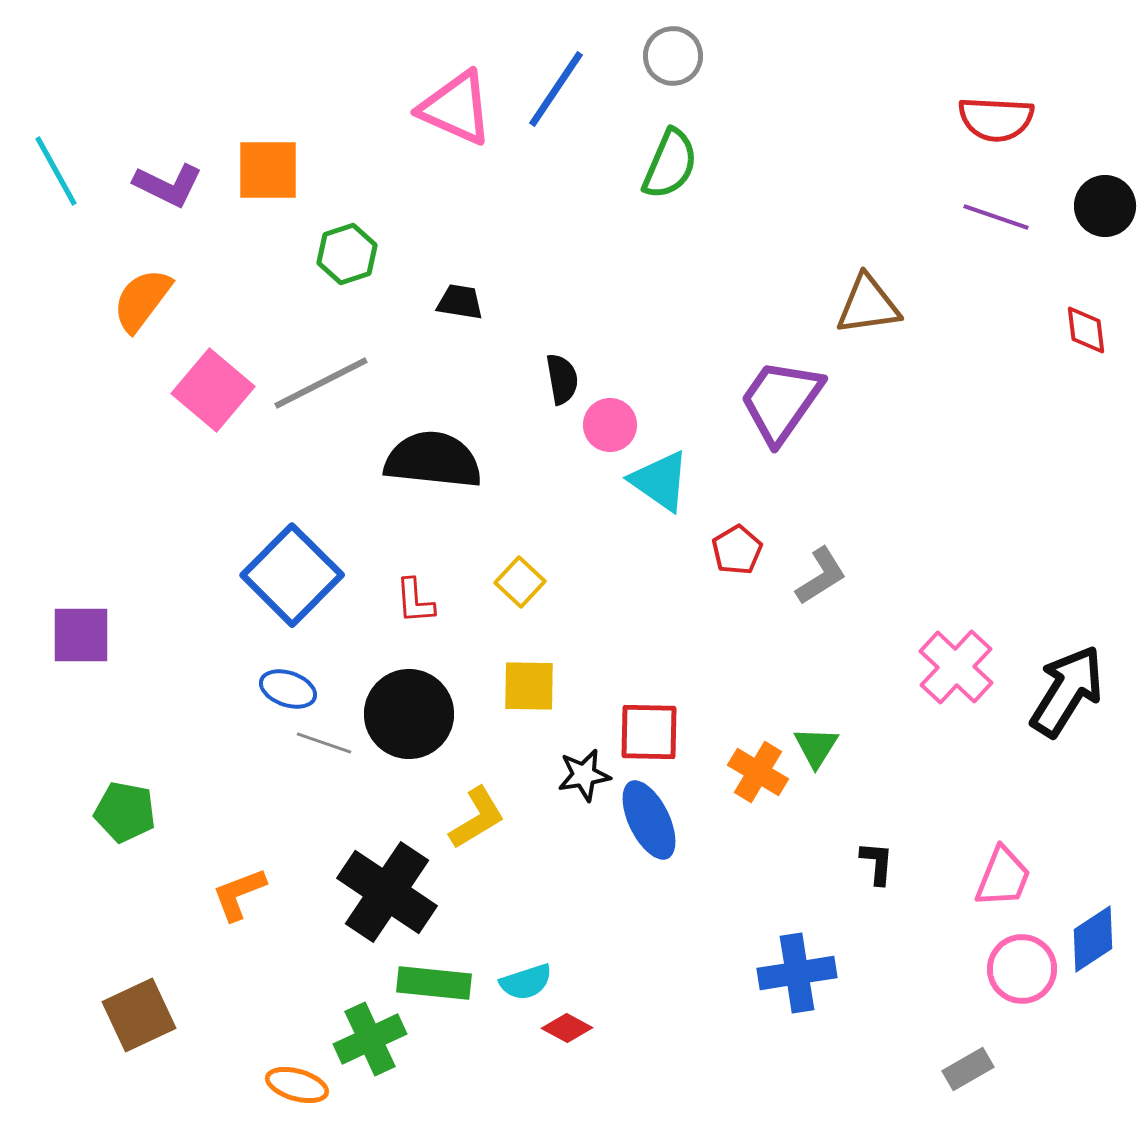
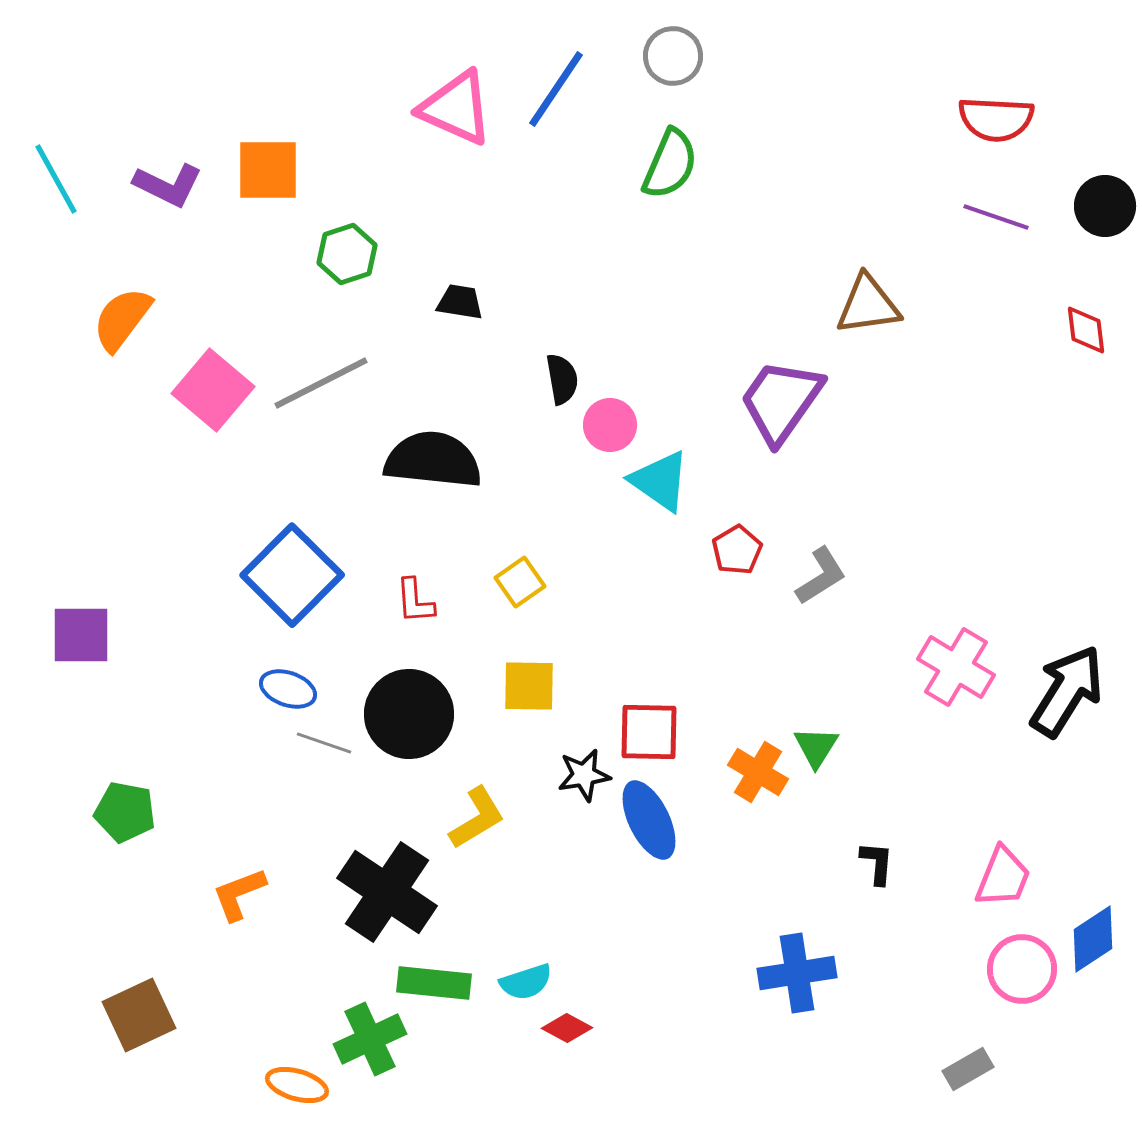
cyan line at (56, 171): moved 8 px down
orange semicircle at (142, 300): moved 20 px left, 19 px down
yellow square at (520, 582): rotated 12 degrees clockwise
pink cross at (956, 667): rotated 12 degrees counterclockwise
